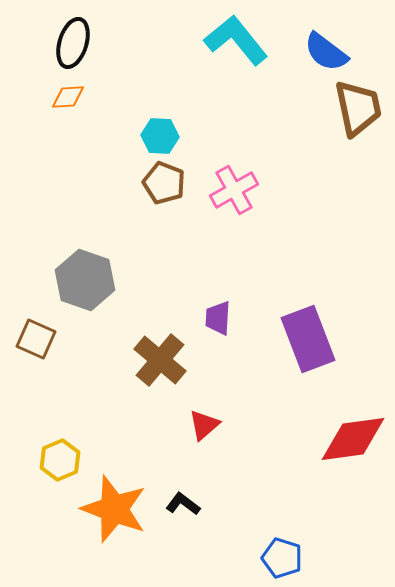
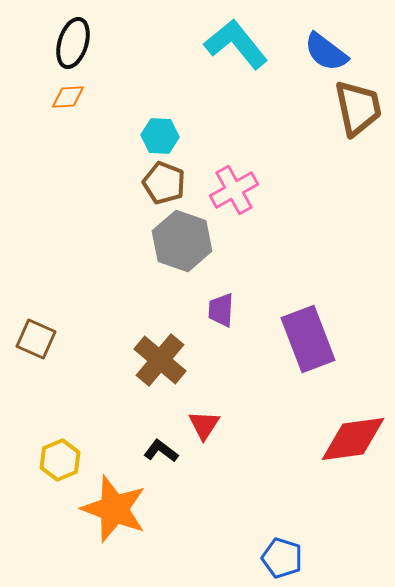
cyan L-shape: moved 4 px down
gray hexagon: moved 97 px right, 39 px up
purple trapezoid: moved 3 px right, 8 px up
red triangle: rotated 16 degrees counterclockwise
black L-shape: moved 22 px left, 53 px up
